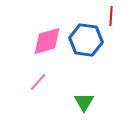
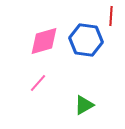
pink diamond: moved 3 px left
pink line: moved 1 px down
green triangle: moved 3 px down; rotated 30 degrees clockwise
